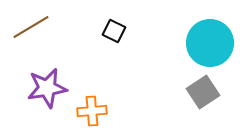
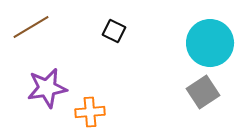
orange cross: moved 2 px left, 1 px down
